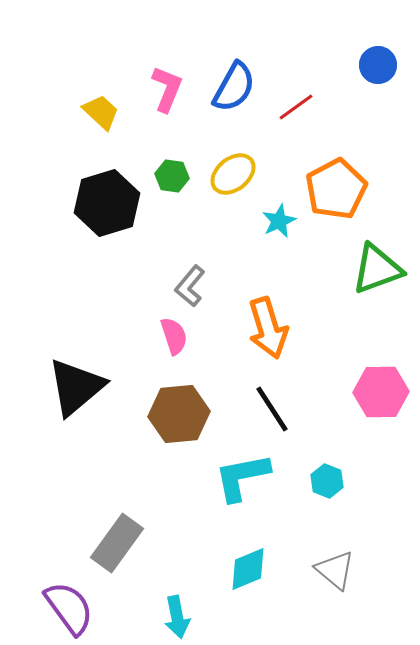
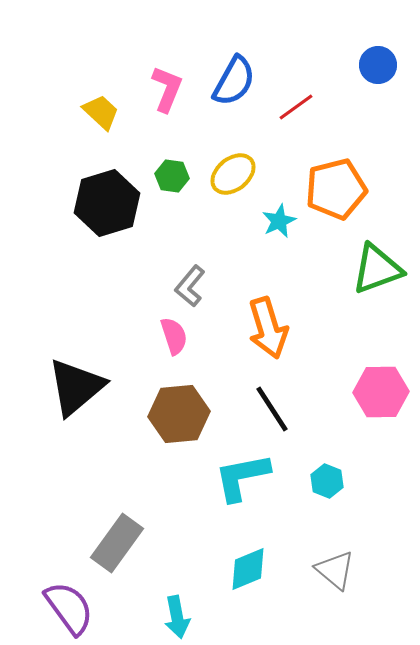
blue semicircle: moved 6 px up
orange pentagon: rotated 14 degrees clockwise
